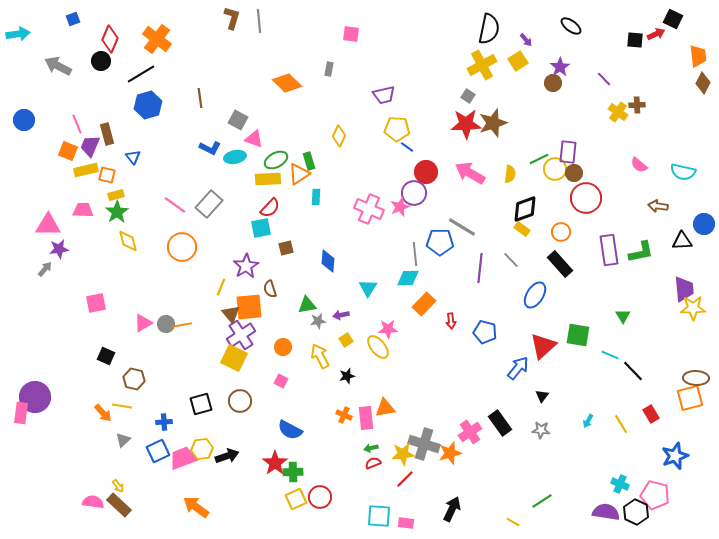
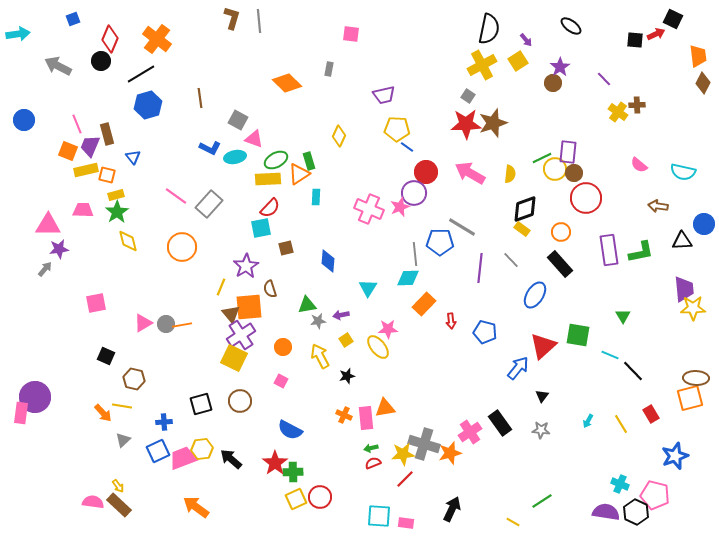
green line at (539, 159): moved 3 px right, 1 px up
pink line at (175, 205): moved 1 px right, 9 px up
black arrow at (227, 456): moved 4 px right, 3 px down; rotated 120 degrees counterclockwise
